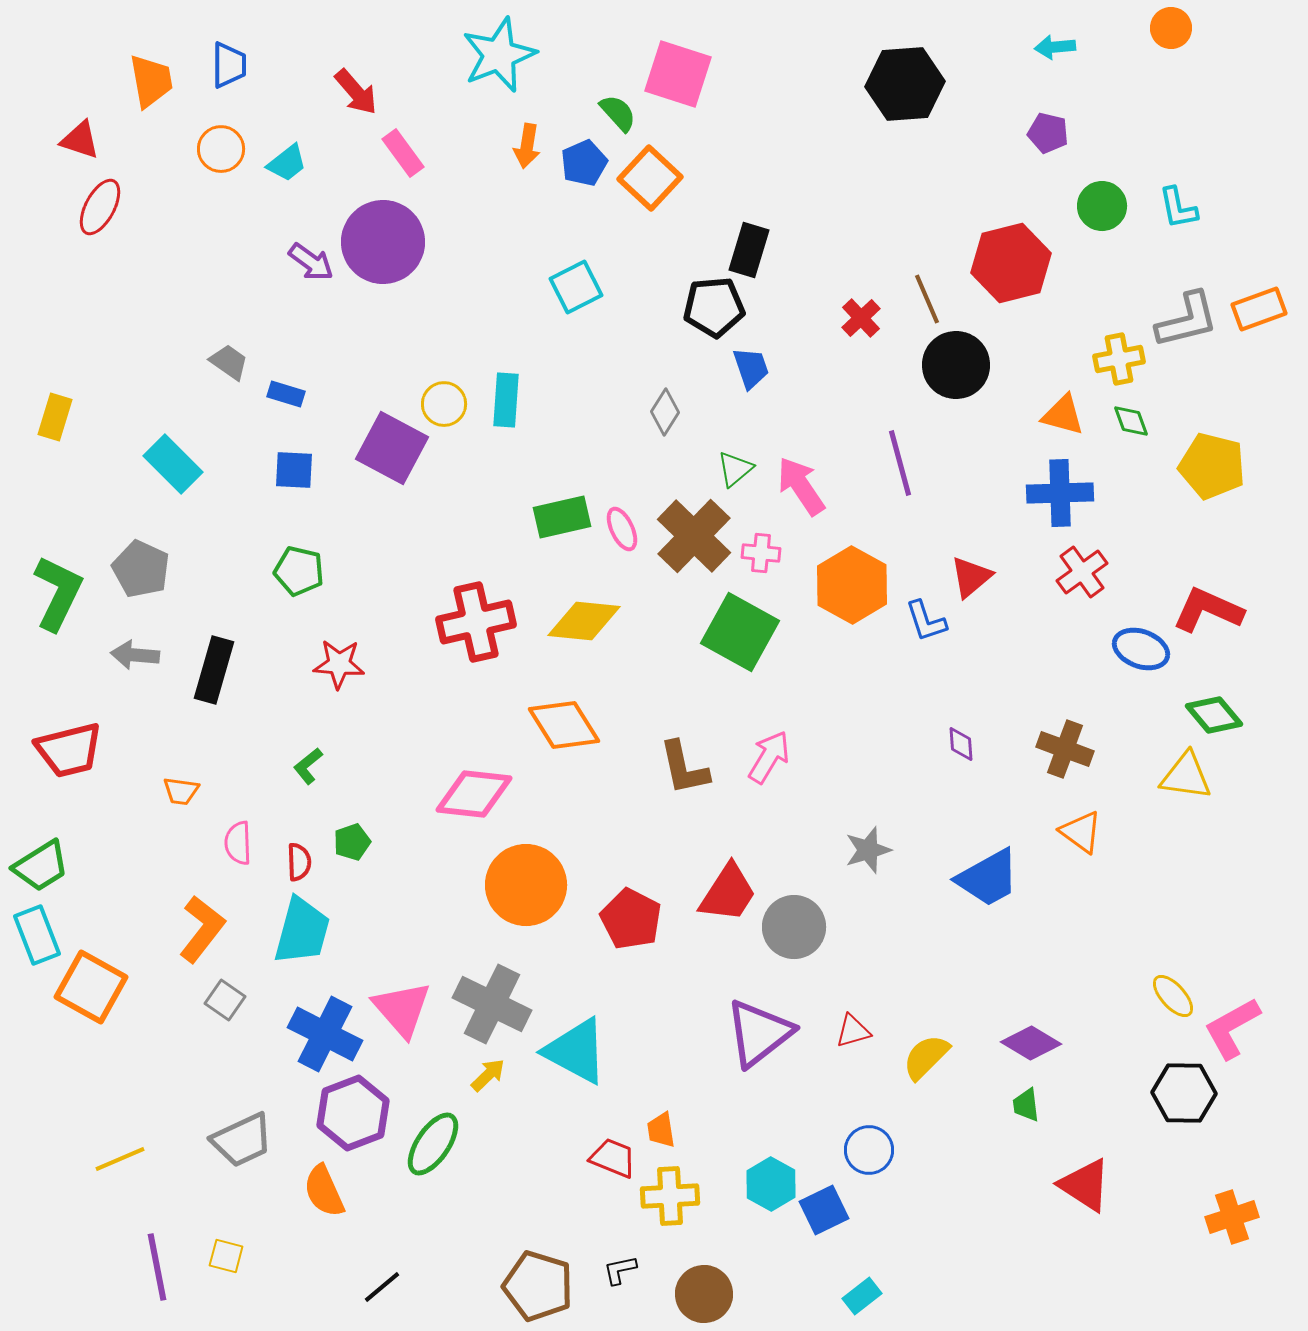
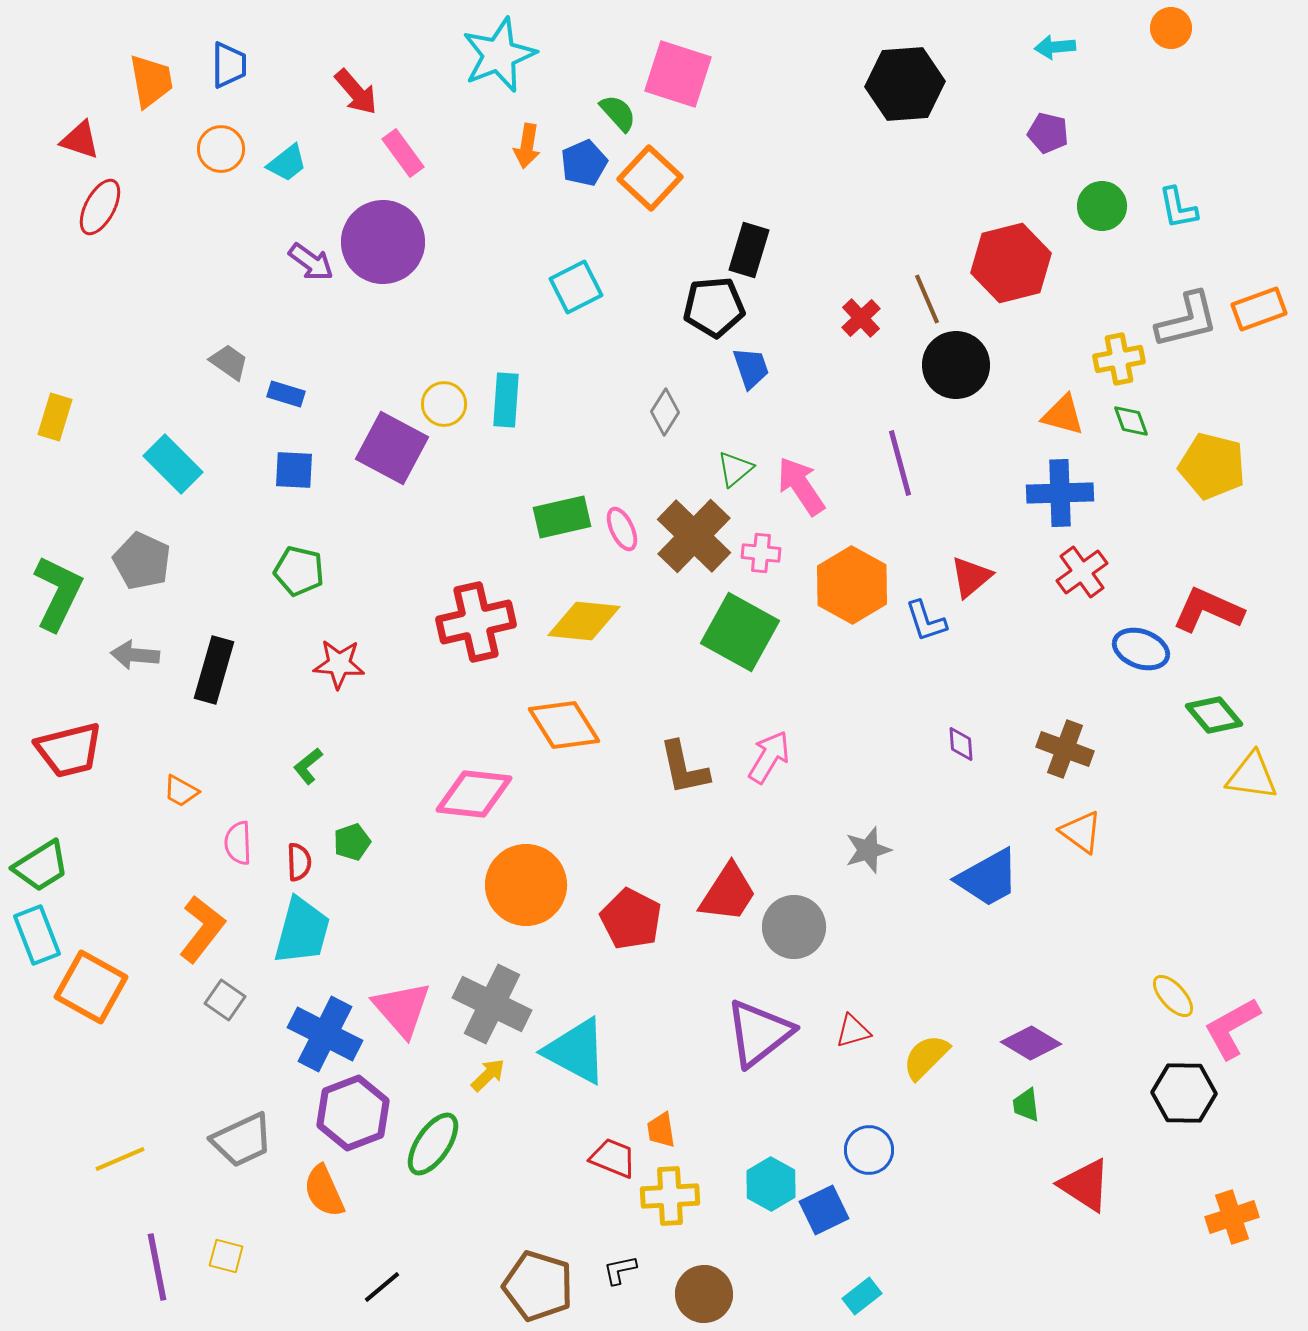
gray pentagon at (141, 569): moved 1 px right, 8 px up
yellow triangle at (1186, 776): moved 66 px right
orange trapezoid at (181, 791): rotated 21 degrees clockwise
